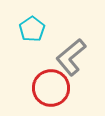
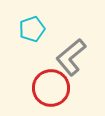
cyan pentagon: rotated 15 degrees clockwise
